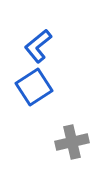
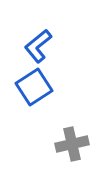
gray cross: moved 2 px down
